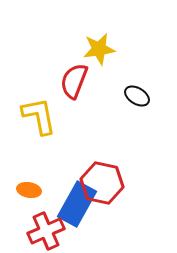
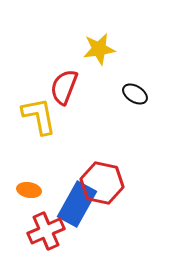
red semicircle: moved 10 px left, 6 px down
black ellipse: moved 2 px left, 2 px up
